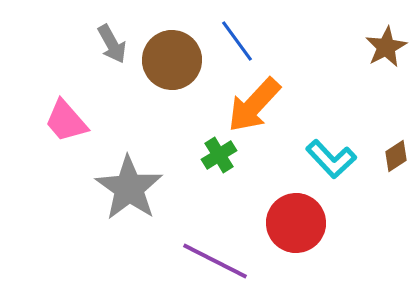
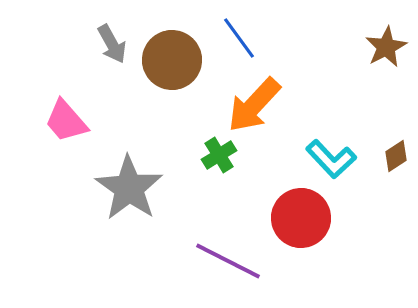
blue line: moved 2 px right, 3 px up
red circle: moved 5 px right, 5 px up
purple line: moved 13 px right
